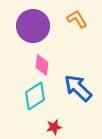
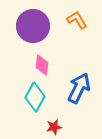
orange L-shape: moved 1 px down
blue arrow: moved 1 px right; rotated 72 degrees clockwise
cyan diamond: moved 1 px down; rotated 28 degrees counterclockwise
